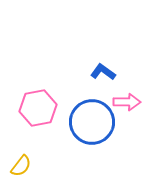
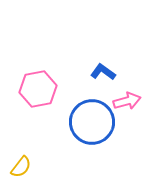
pink arrow: moved 1 px up; rotated 16 degrees counterclockwise
pink hexagon: moved 19 px up
yellow semicircle: moved 1 px down
